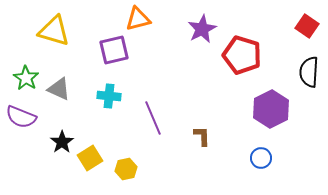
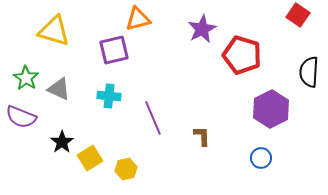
red square: moved 9 px left, 11 px up
